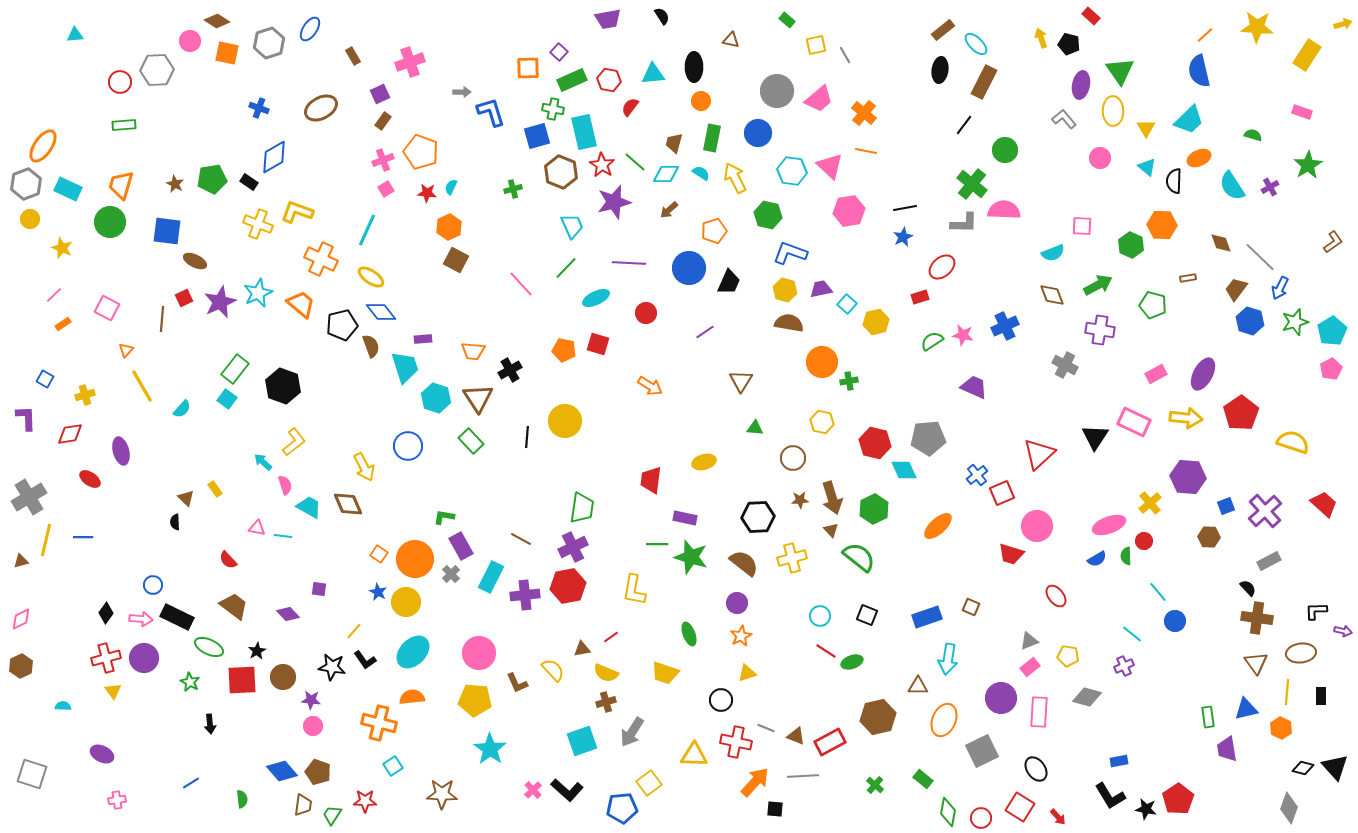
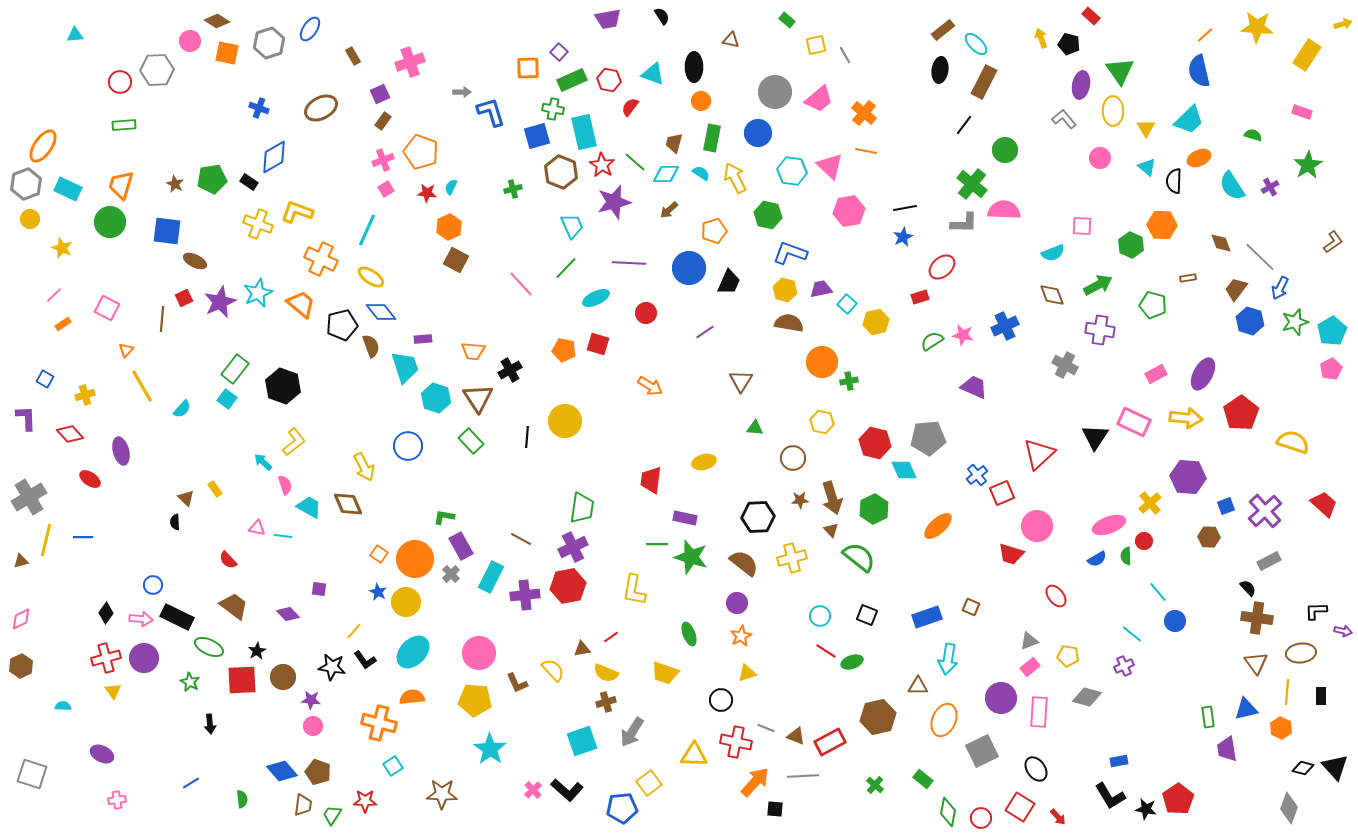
cyan triangle at (653, 74): rotated 25 degrees clockwise
gray circle at (777, 91): moved 2 px left, 1 px down
red diamond at (70, 434): rotated 56 degrees clockwise
